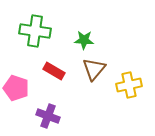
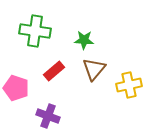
red rectangle: rotated 70 degrees counterclockwise
